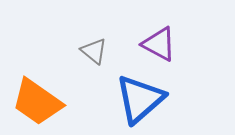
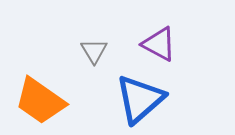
gray triangle: rotated 20 degrees clockwise
orange trapezoid: moved 3 px right, 1 px up
